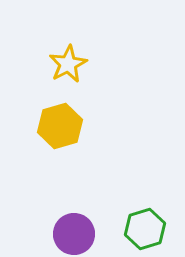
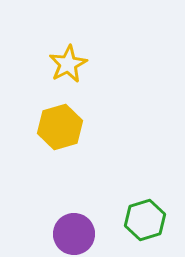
yellow hexagon: moved 1 px down
green hexagon: moved 9 px up
